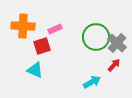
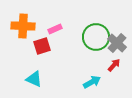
cyan triangle: moved 1 px left, 9 px down
